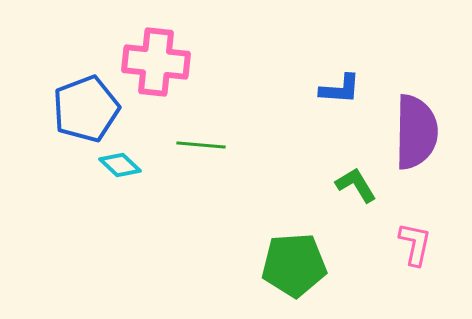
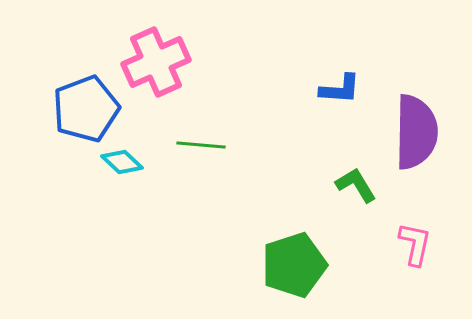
pink cross: rotated 30 degrees counterclockwise
cyan diamond: moved 2 px right, 3 px up
green pentagon: rotated 14 degrees counterclockwise
